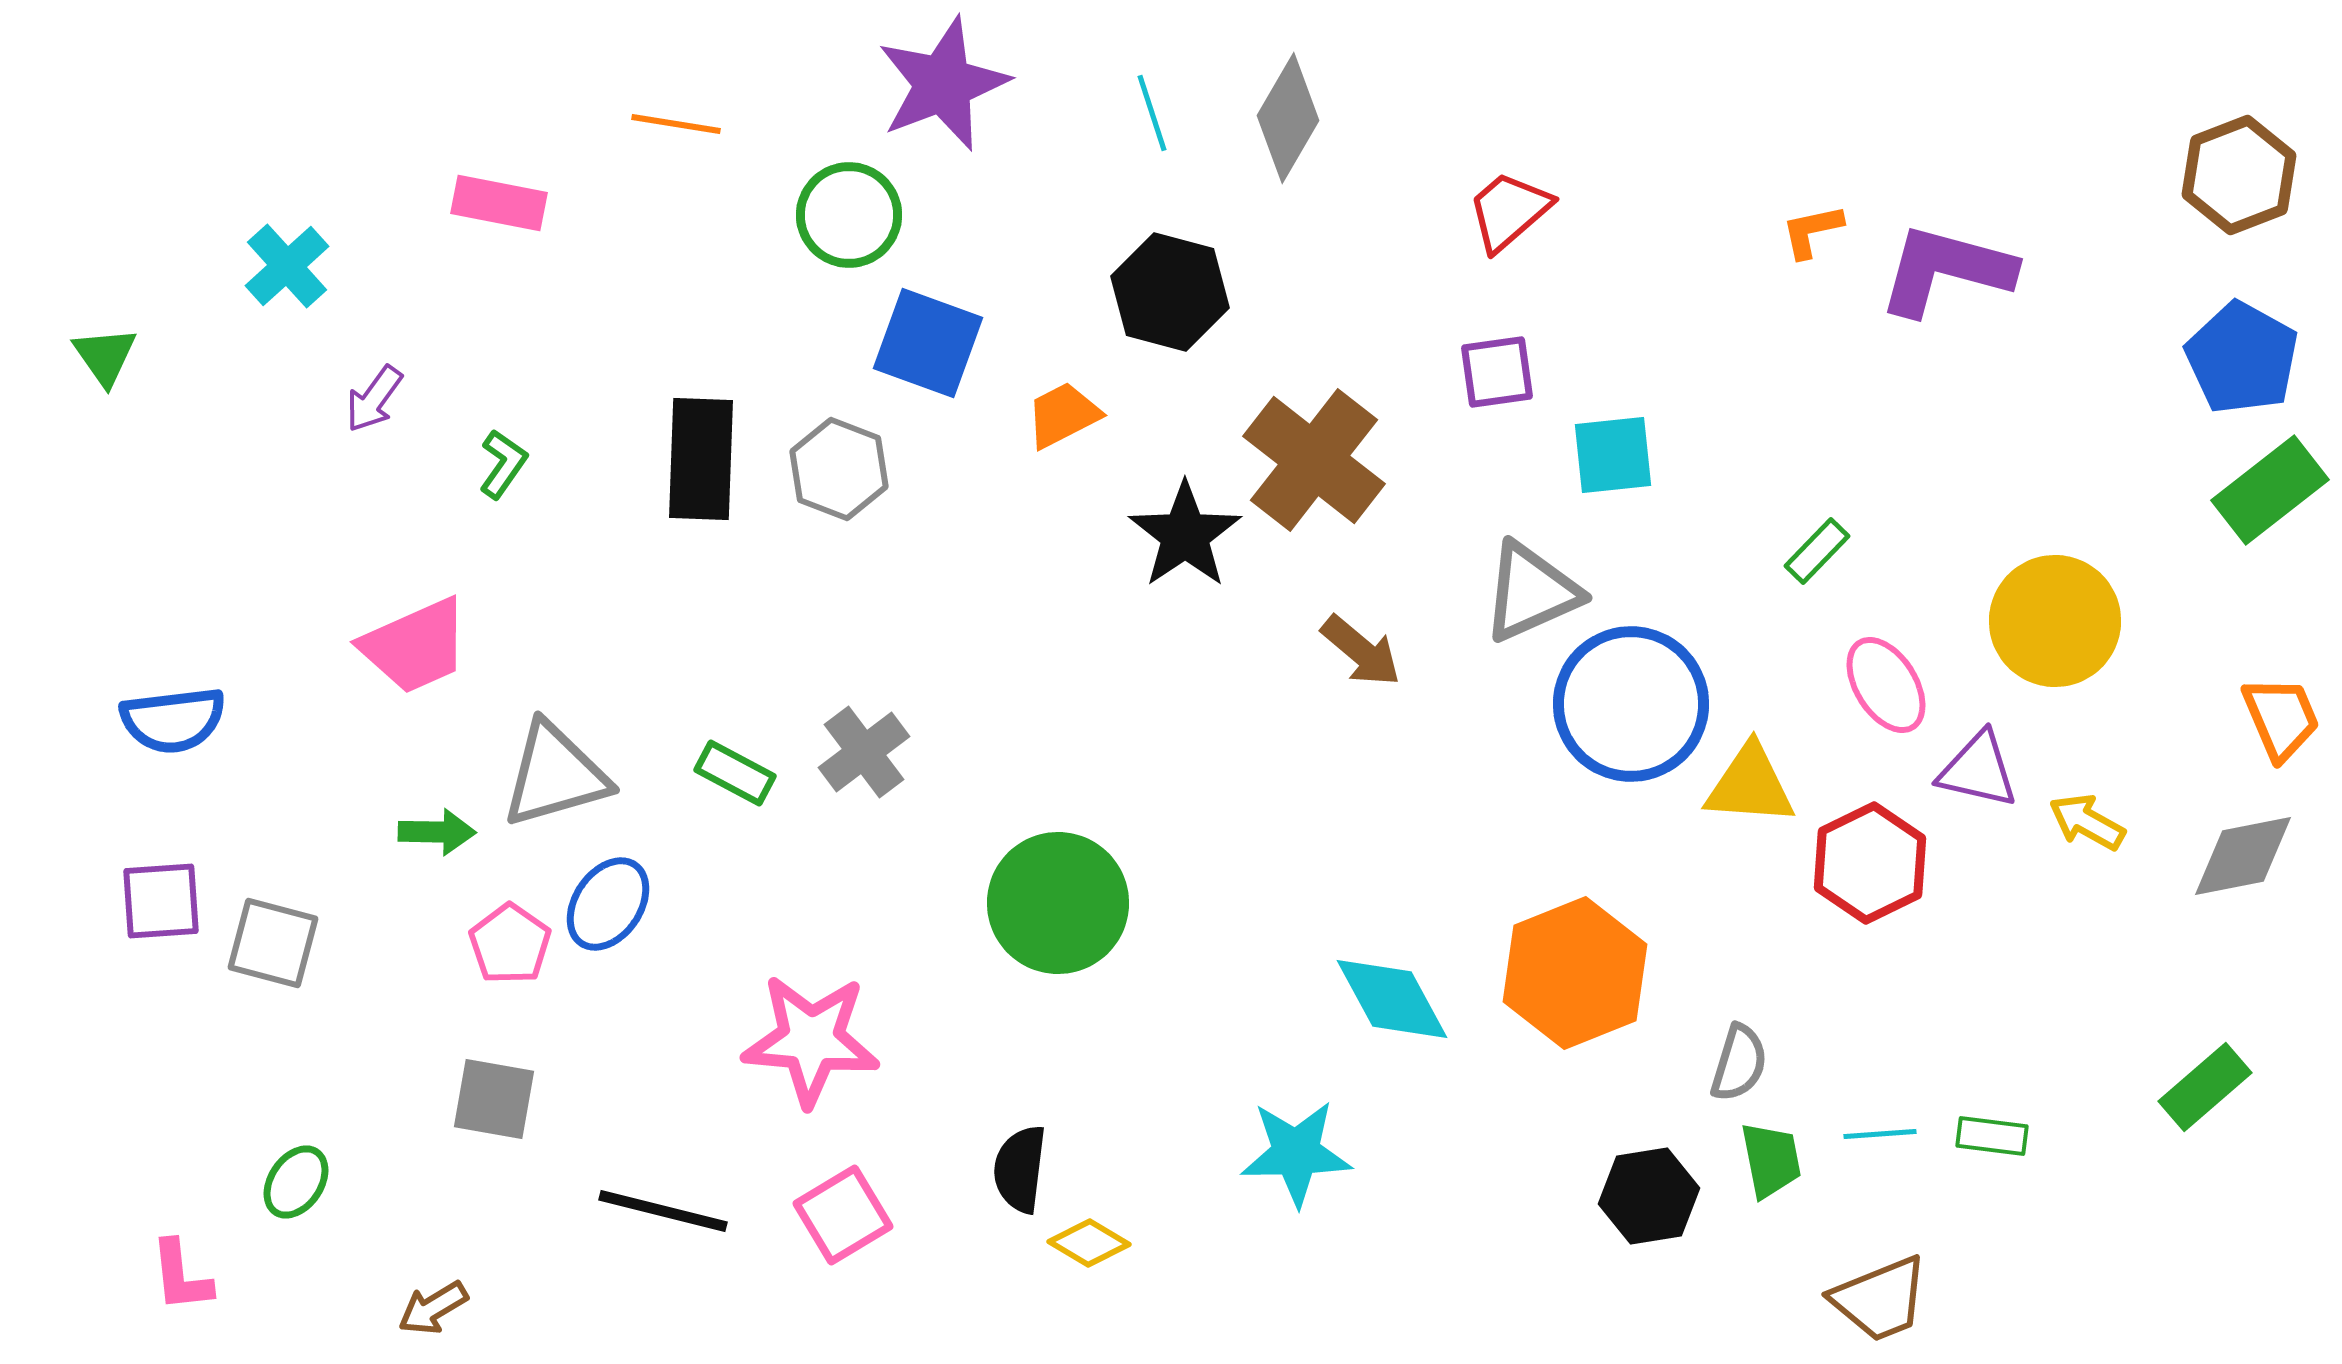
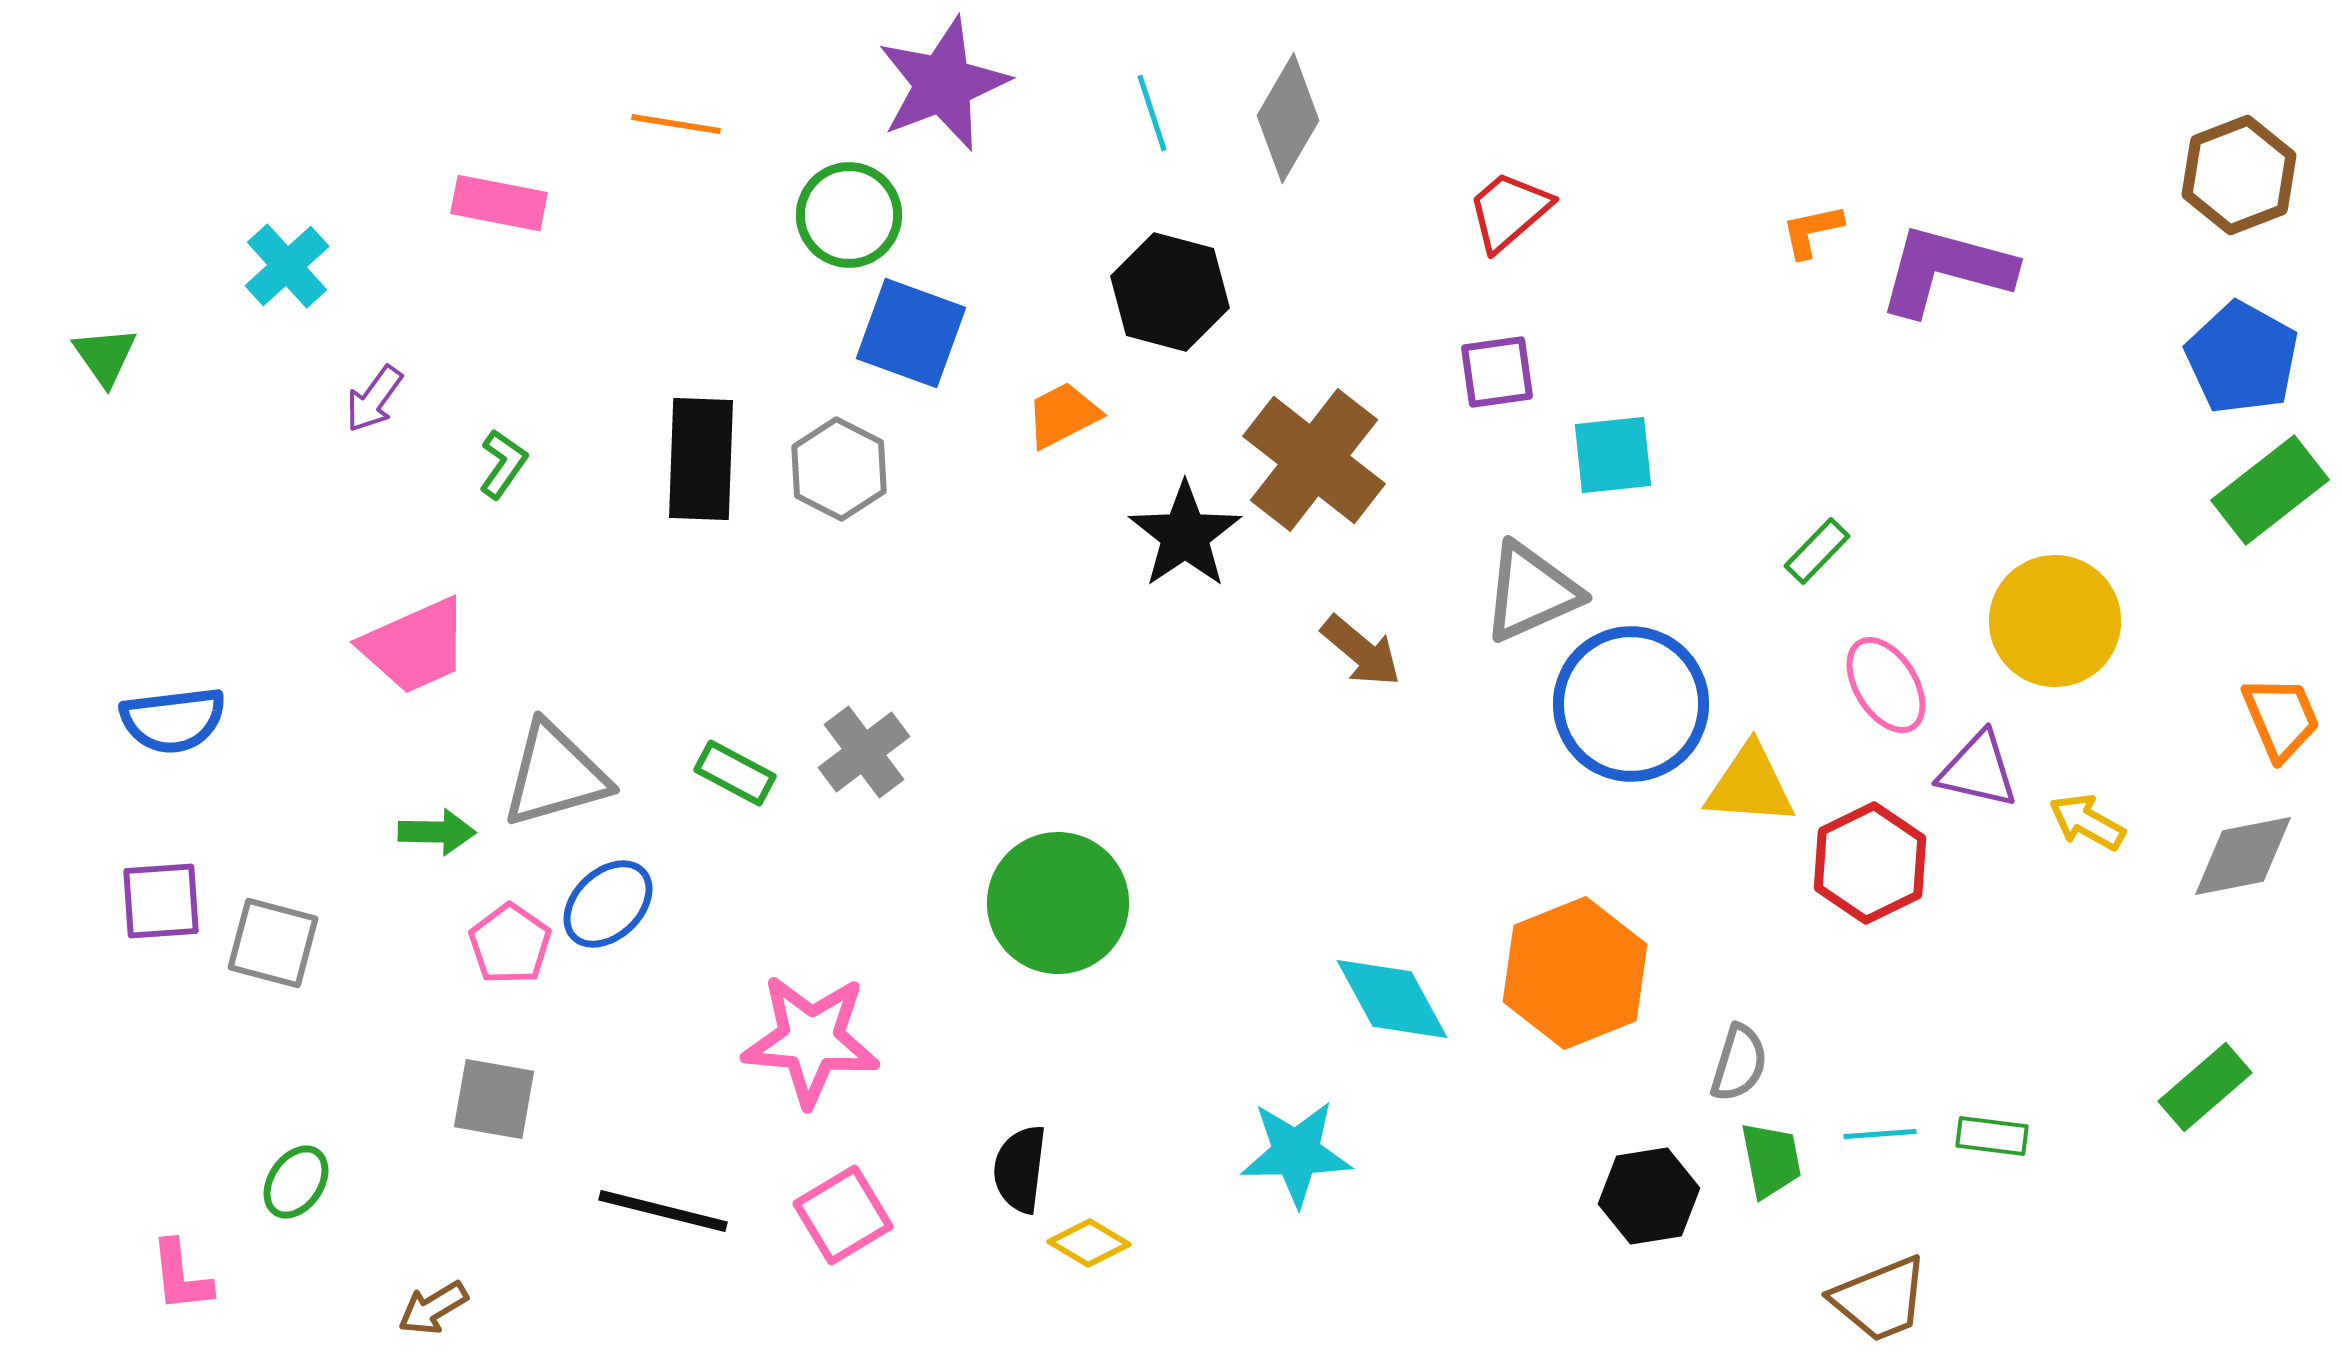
blue square at (928, 343): moved 17 px left, 10 px up
gray hexagon at (839, 469): rotated 6 degrees clockwise
blue ellipse at (608, 904): rotated 12 degrees clockwise
